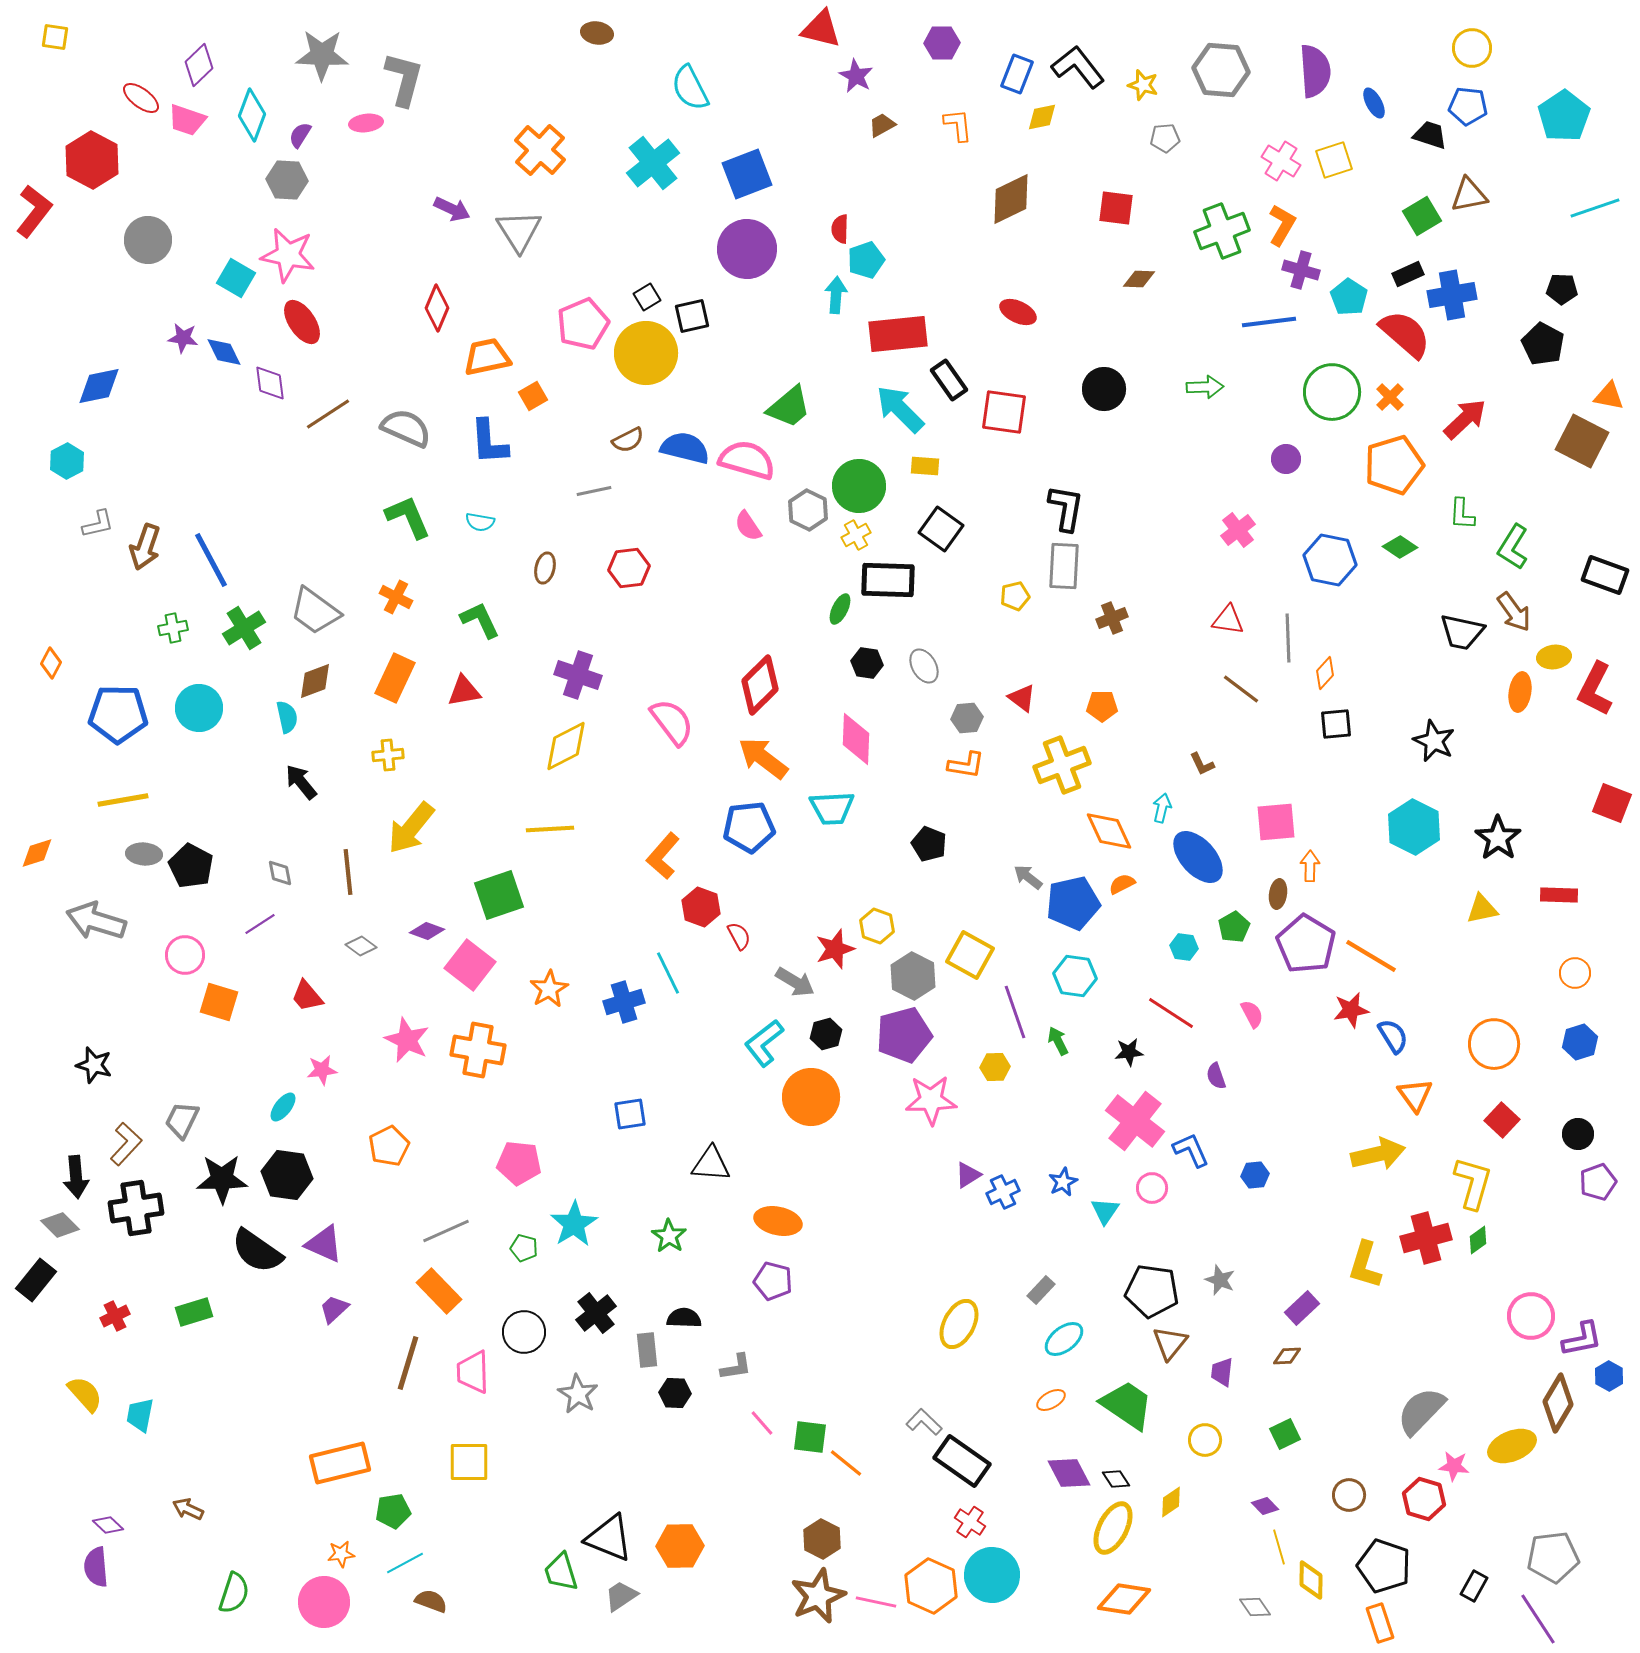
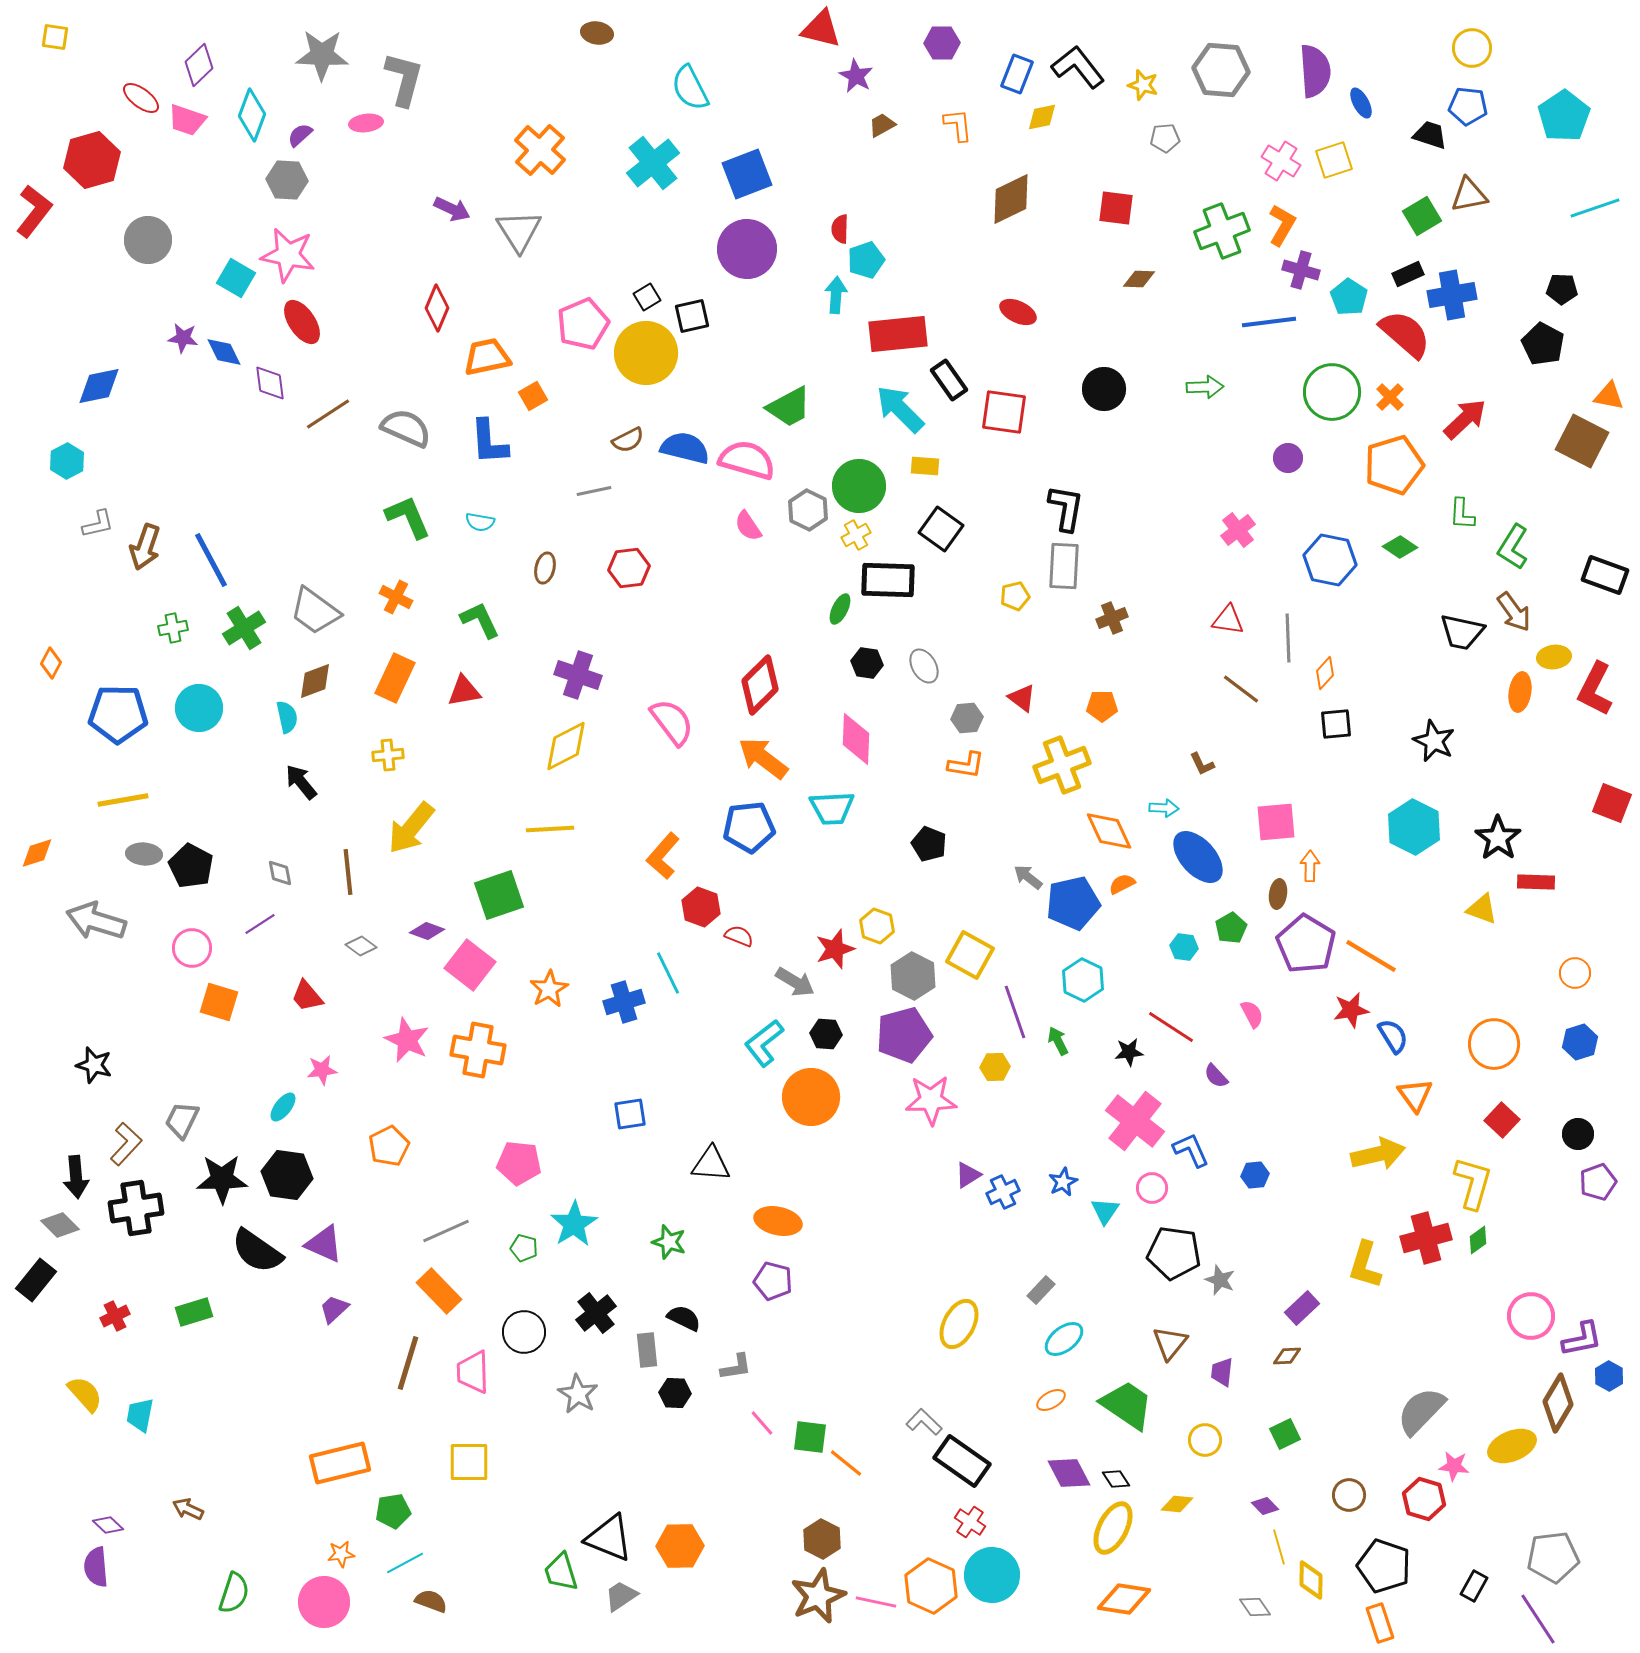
blue ellipse at (1374, 103): moved 13 px left
purple semicircle at (300, 135): rotated 16 degrees clockwise
red hexagon at (92, 160): rotated 16 degrees clockwise
green trapezoid at (789, 407): rotated 12 degrees clockwise
purple circle at (1286, 459): moved 2 px right, 1 px up
cyan arrow at (1162, 808): moved 2 px right; rotated 80 degrees clockwise
red rectangle at (1559, 895): moved 23 px left, 13 px up
yellow triangle at (1482, 909): rotated 32 degrees clockwise
green pentagon at (1234, 927): moved 3 px left, 1 px down
red semicircle at (739, 936): rotated 40 degrees counterclockwise
pink circle at (185, 955): moved 7 px right, 7 px up
cyan hexagon at (1075, 976): moved 8 px right, 4 px down; rotated 18 degrees clockwise
red line at (1171, 1013): moved 14 px down
black hexagon at (826, 1034): rotated 20 degrees clockwise
purple semicircle at (1216, 1076): rotated 24 degrees counterclockwise
green star at (669, 1236): moved 6 px down; rotated 16 degrees counterclockwise
black pentagon at (1152, 1291): moved 22 px right, 38 px up
black semicircle at (684, 1318): rotated 24 degrees clockwise
yellow diamond at (1171, 1502): moved 6 px right, 2 px down; rotated 40 degrees clockwise
